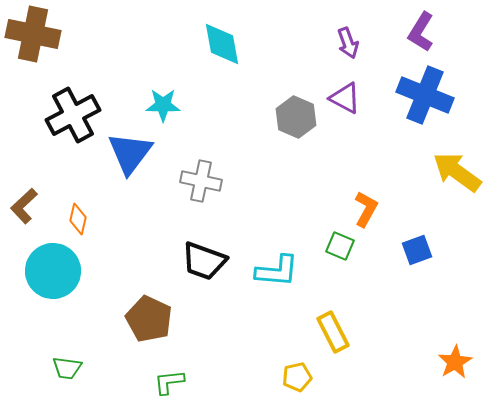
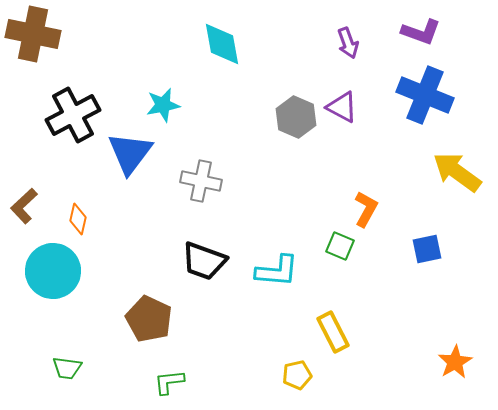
purple L-shape: rotated 102 degrees counterclockwise
purple triangle: moved 3 px left, 9 px down
cyan star: rotated 12 degrees counterclockwise
blue square: moved 10 px right, 1 px up; rotated 8 degrees clockwise
yellow pentagon: moved 2 px up
